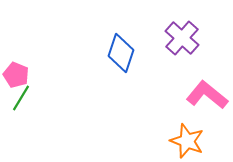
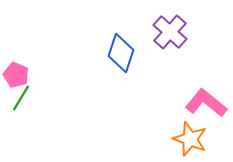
purple cross: moved 12 px left, 6 px up
pink L-shape: moved 1 px left, 8 px down
orange star: moved 3 px right, 2 px up
